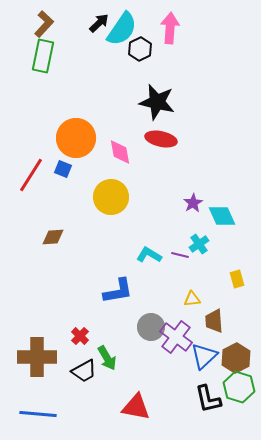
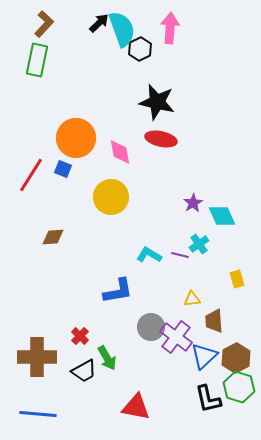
cyan semicircle: rotated 54 degrees counterclockwise
green rectangle: moved 6 px left, 4 px down
